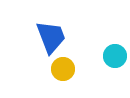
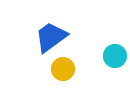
blue trapezoid: rotated 105 degrees counterclockwise
